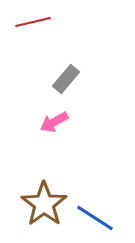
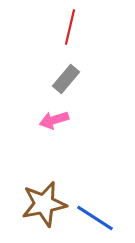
red line: moved 37 px right, 5 px down; rotated 64 degrees counterclockwise
pink arrow: moved 2 px up; rotated 12 degrees clockwise
brown star: rotated 24 degrees clockwise
